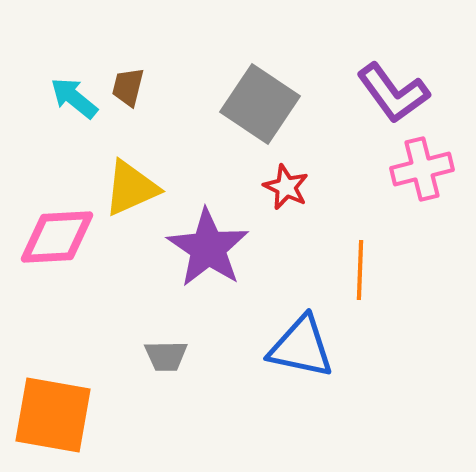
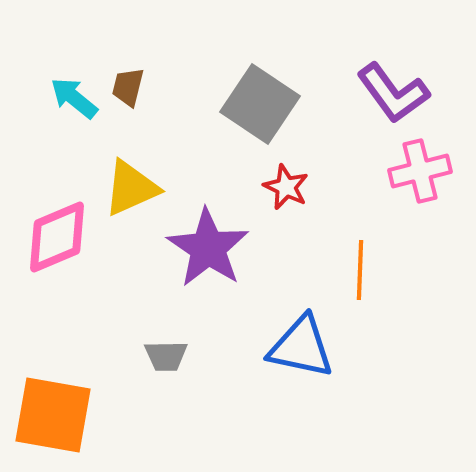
pink cross: moved 2 px left, 2 px down
pink diamond: rotated 20 degrees counterclockwise
